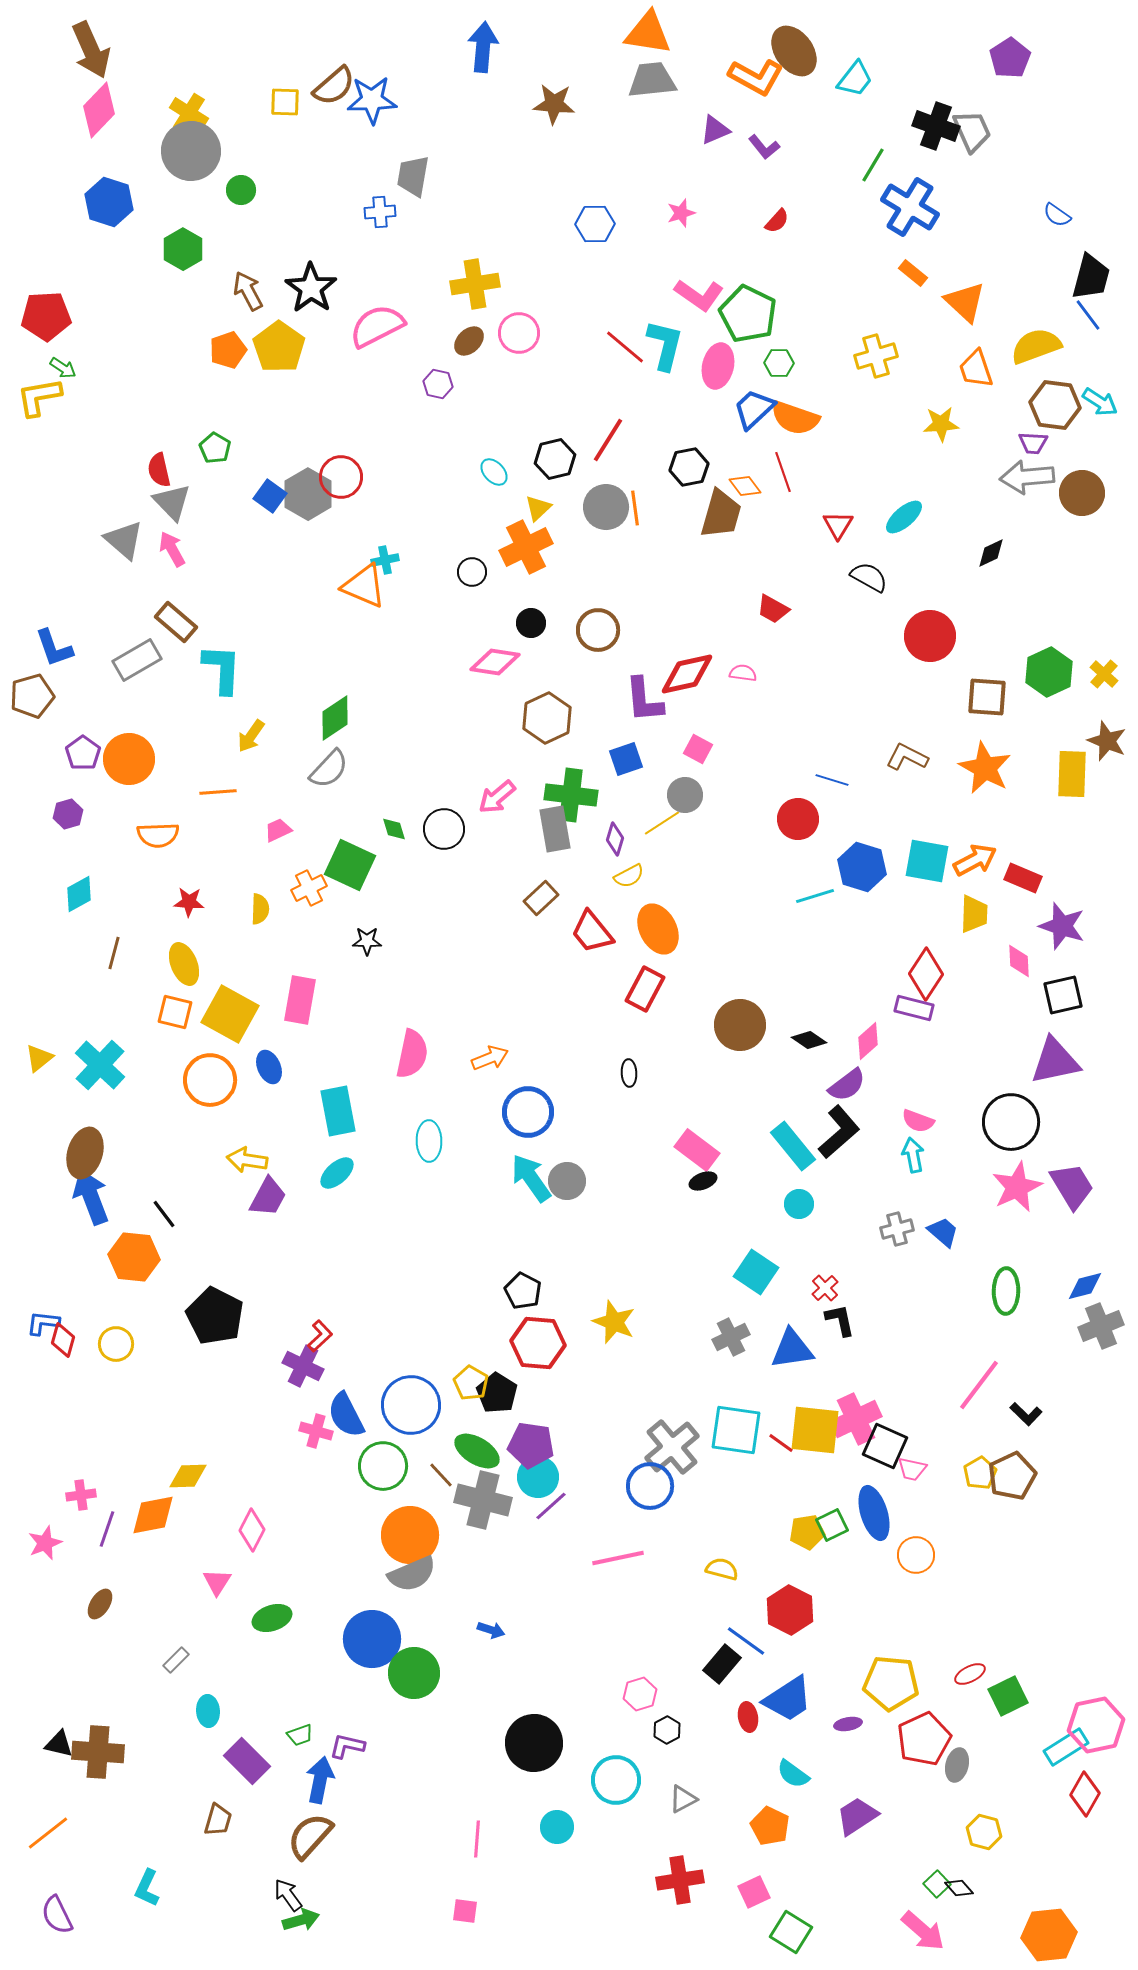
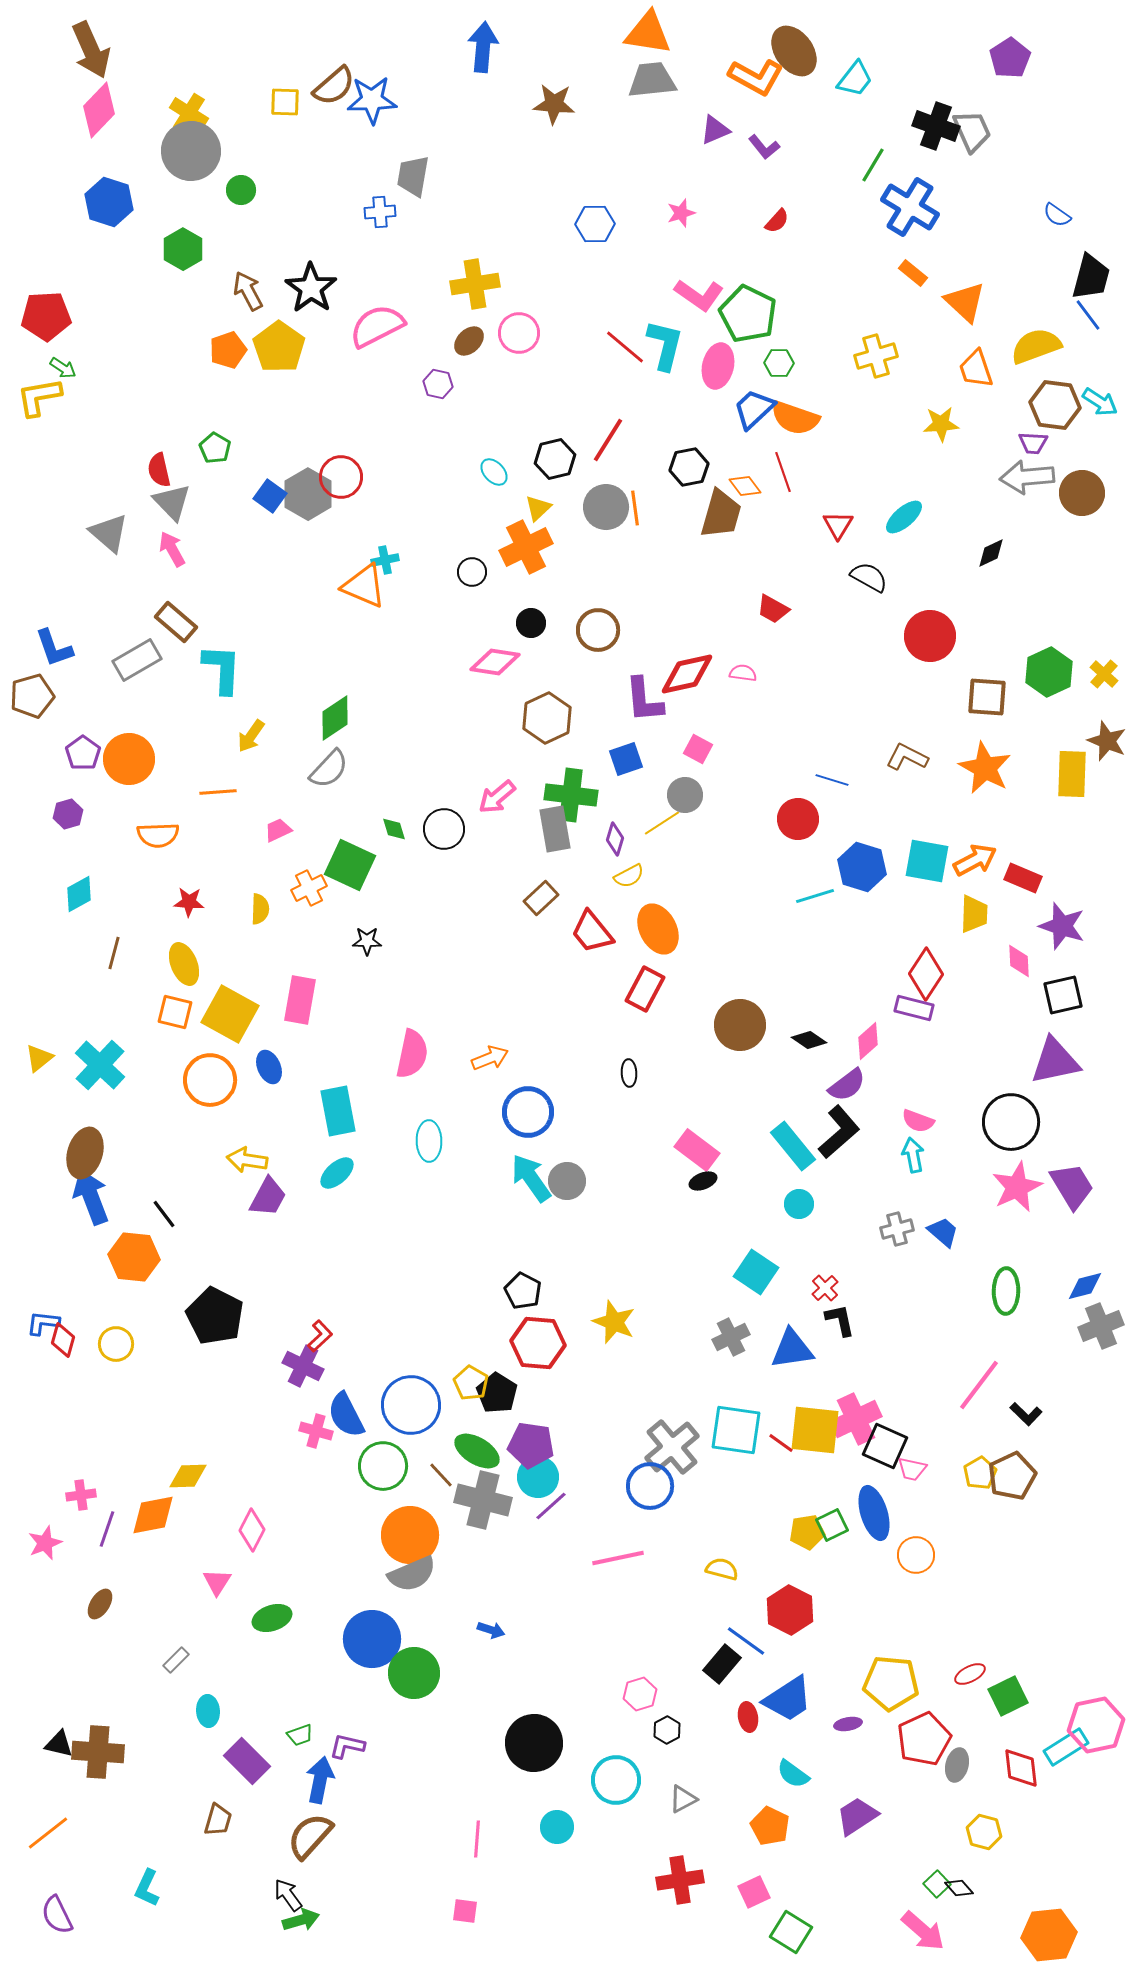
gray triangle at (124, 540): moved 15 px left, 7 px up
red diamond at (1085, 1794): moved 64 px left, 26 px up; rotated 36 degrees counterclockwise
